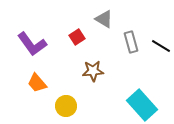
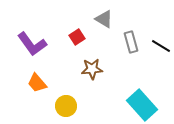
brown star: moved 1 px left, 2 px up
